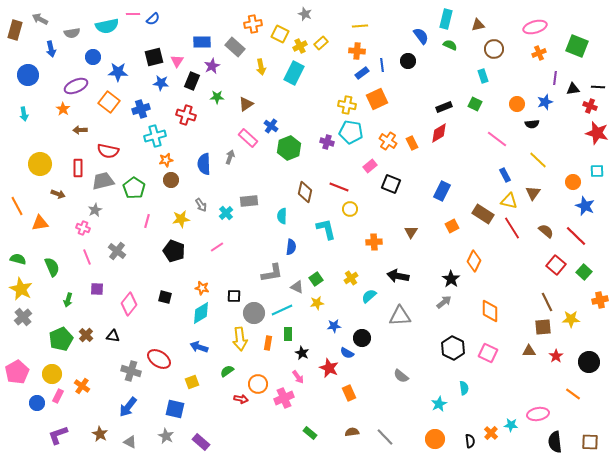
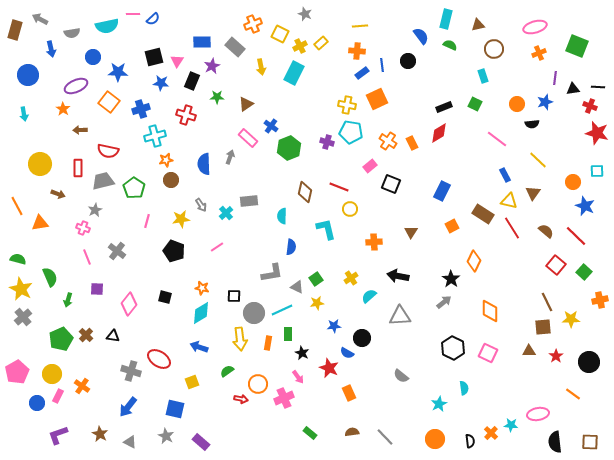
orange cross at (253, 24): rotated 12 degrees counterclockwise
green semicircle at (52, 267): moved 2 px left, 10 px down
